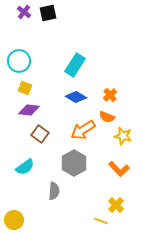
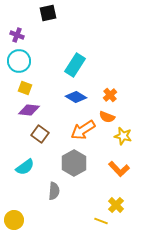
purple cross: moved 7 px left, 23 px down; rotated 16 degrees counterclockwise
